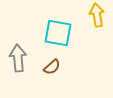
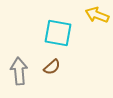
yellow arrow: rotated 60 degrees counterclockwise
gray arrow: moved 1 px right, 13 px down
